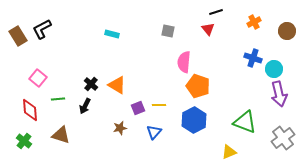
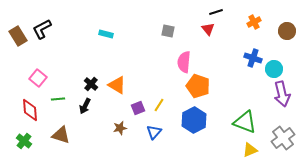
cyan rectangle: moved 6 px left
purple arrow: moved 3 px right
yellow line: rotated 56 degrees counterclockwise
yellow triangle: moved 21 px right, 2 px up
